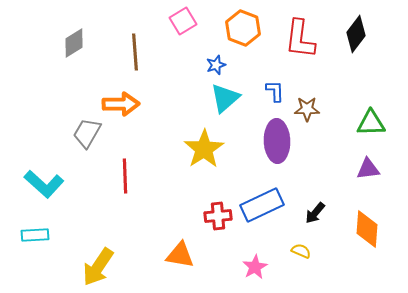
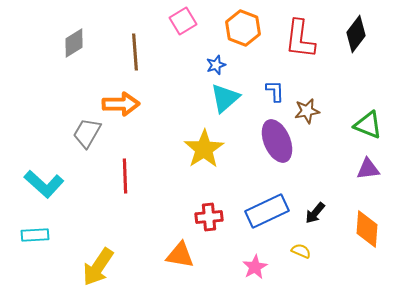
brown star: moved 2 px down; rotated 10 degrees counterclockwise
green triangle: moved 3 px left, 2 px down; rotated 24 degrees clockwise
purple ellipse: rotated 21 degrees counterclockwise
blue rectangle: moved 5 px right, 6 px down
red cross: moved 9 px left, 1 px down
